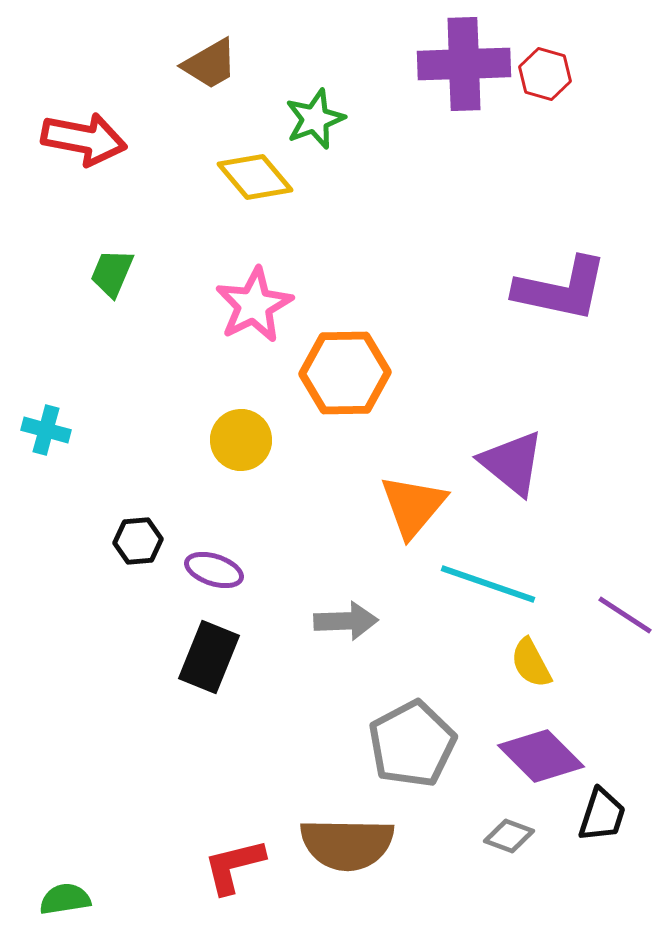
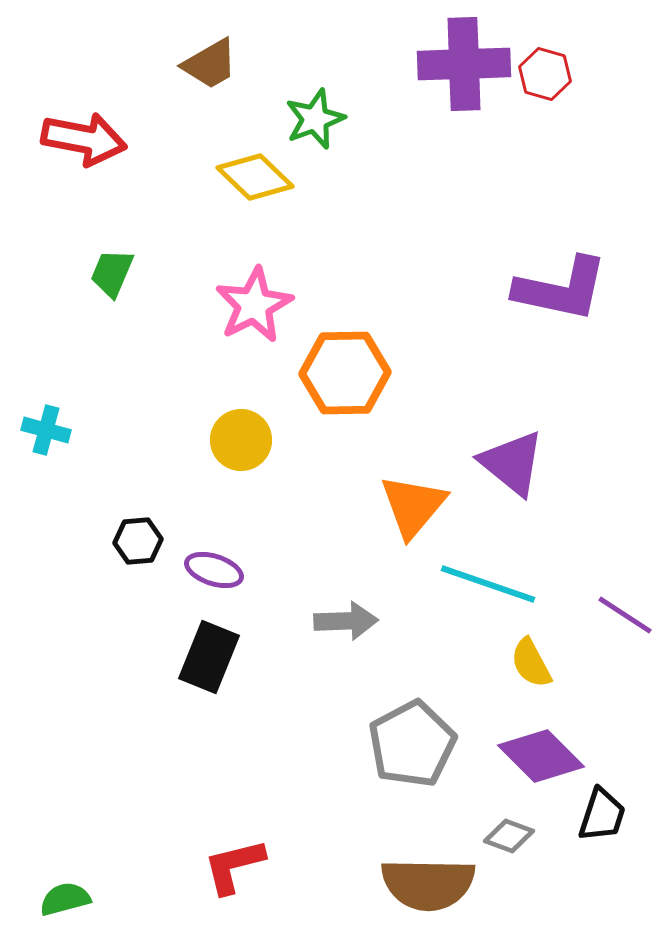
yellow diamond: rotated 6 degrees counterclockwise
brown semicircle: moved 81 px right, 40 px down
green semicircle: rotated 6 degrees counterclockwise
